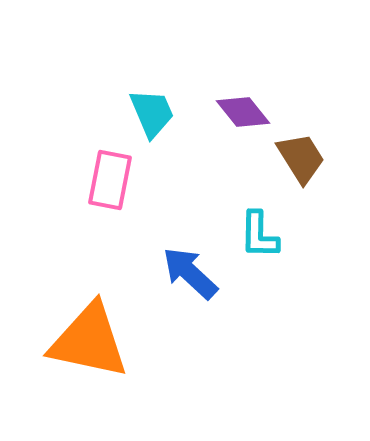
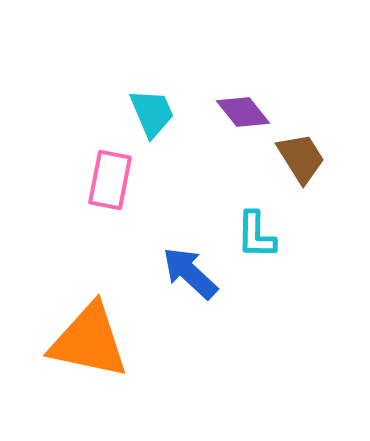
cyan L-shape: moved 3 px left
